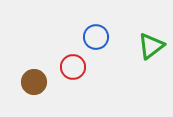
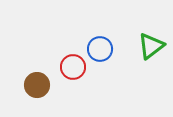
blue circle: moved 4 px right, 12 px down
brown circle: moved 3 px right, 3 px down
